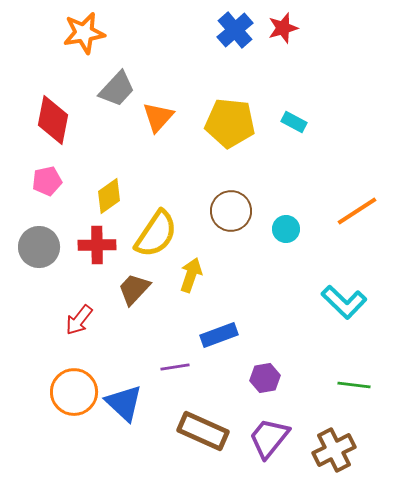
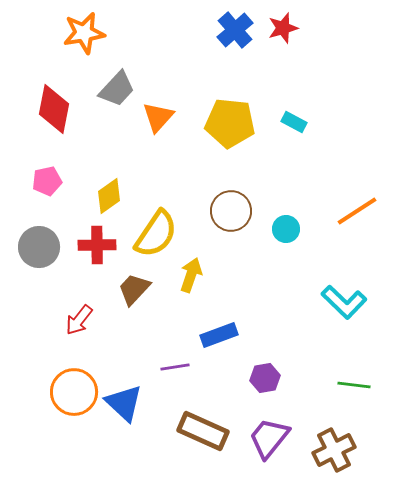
red diamond: moved 1 px right, 11 px up
